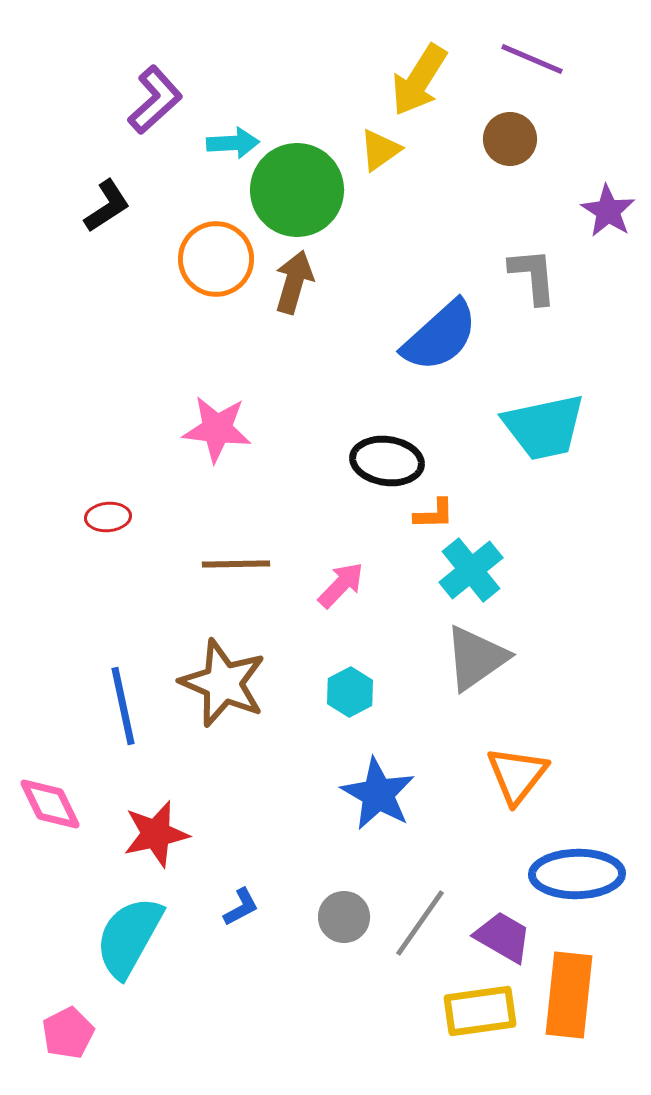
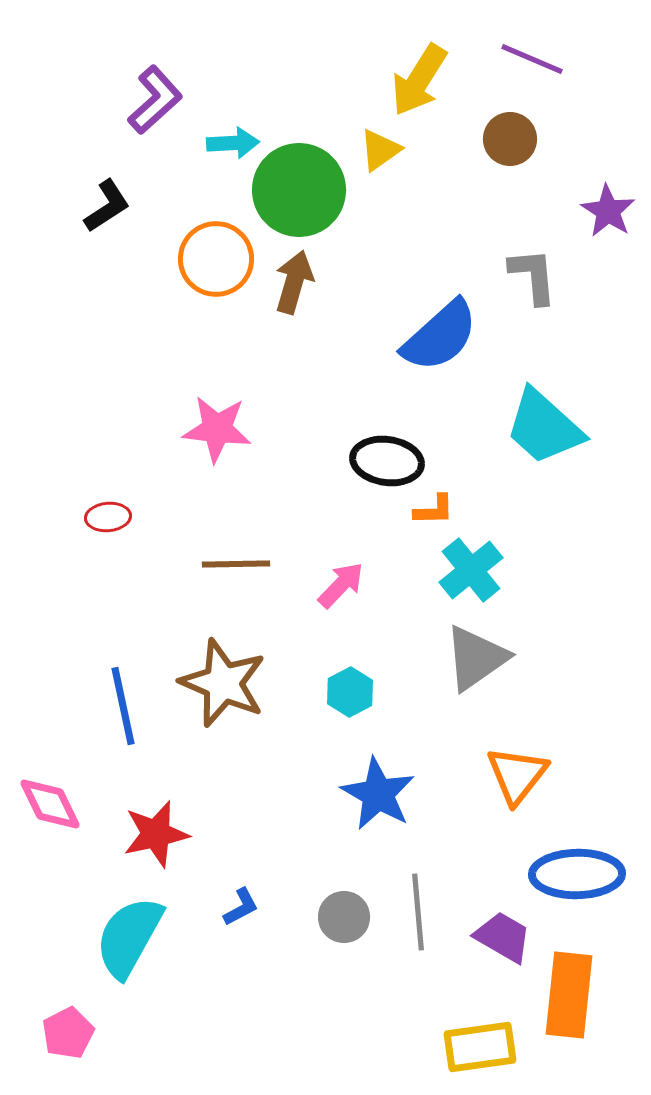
green circle: moved 2 px right
cyan trapezoid: rotated 54 degrees clockwise
orange L-shape: moved 4 px up
gray line: moved 2 px left, 11 px up; rotated 40 degrees counterclockwise
yellow rectangle: moved 36 px down
